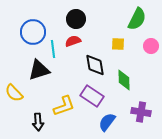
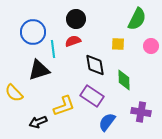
black arrow: rotated 72 degrees clockwise
